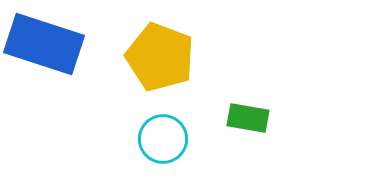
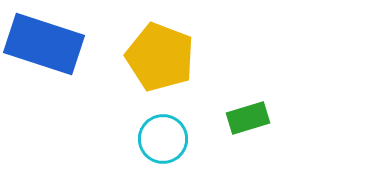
green rectangle: rotated 27 degrees counterclockwise
